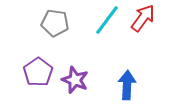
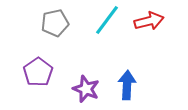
red arrow: moved 6 px right, 3 px down; rotated 40 degrees clockwise
gray pentagon: rotated 20 degrees counterclockwise
purple star: moved 11 px right, 9 px down
